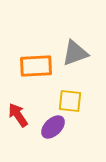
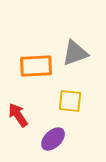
purple ellipse: moved 12 px down
